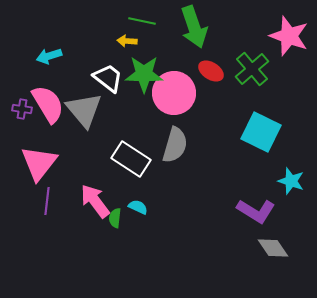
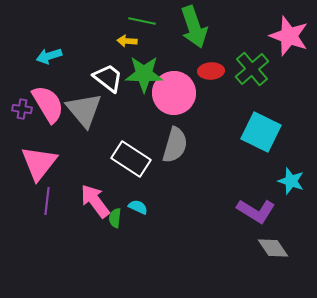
red ellipse: rotated 35 degrees counterclockwise
